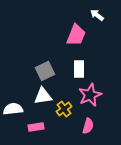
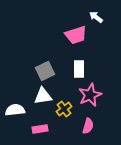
white arrow: moved 1 px left, 2 px down
pink trapezoid: rotated 50 degrees clockwise
white semicircle: moved 2 px right, 1 px down
pink rectangle: moved 4 px right, 2 px down
